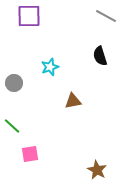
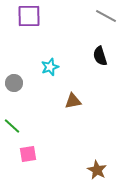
pink square: moved 2 px left
